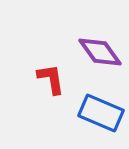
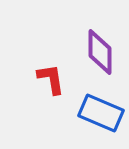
purple diamond: rotated 36 degrees clockwise
